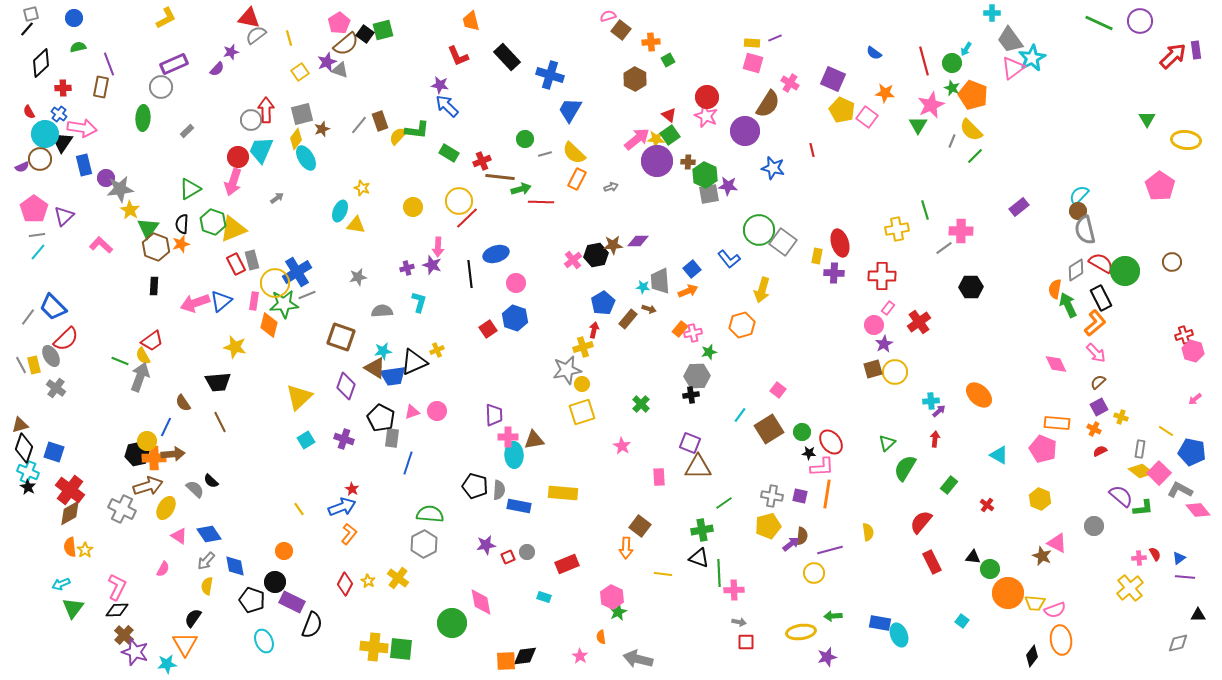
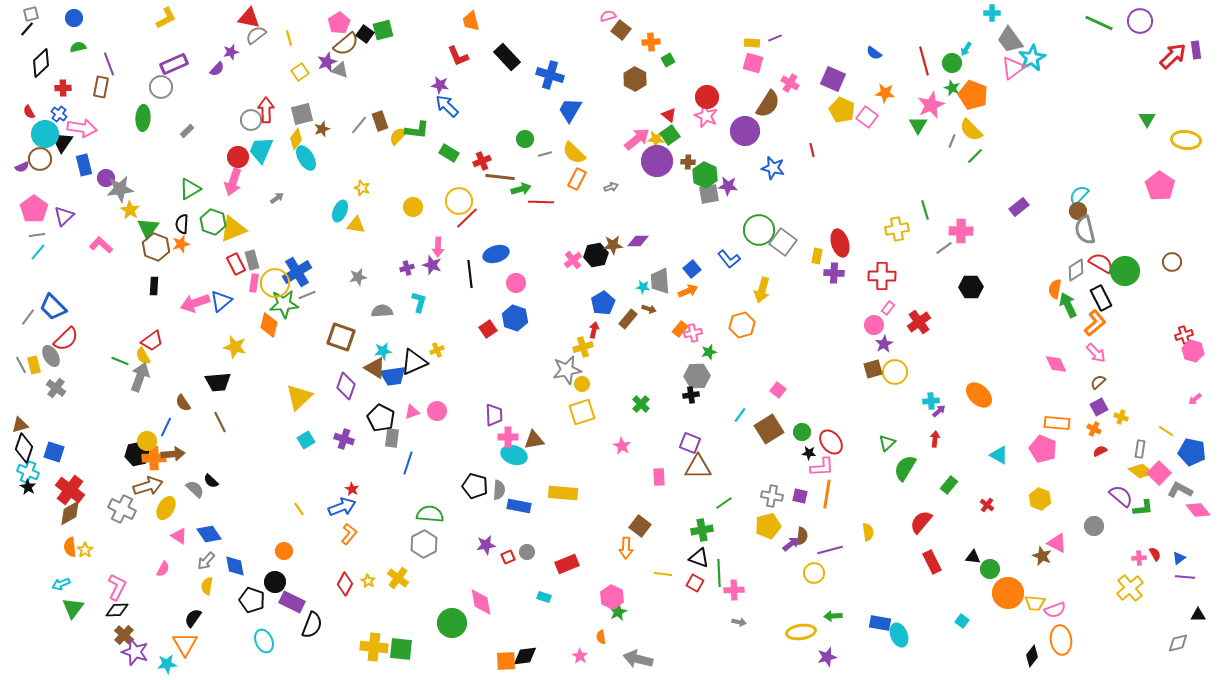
pink rectangle at (254, 301): moved 18 px up
cyan ellipse at (514, 455): rotated 70 degrees counterclockwise
red square at (746, 642): moved 51 px left, 59 px up; rotated 30 degrees clockwise
